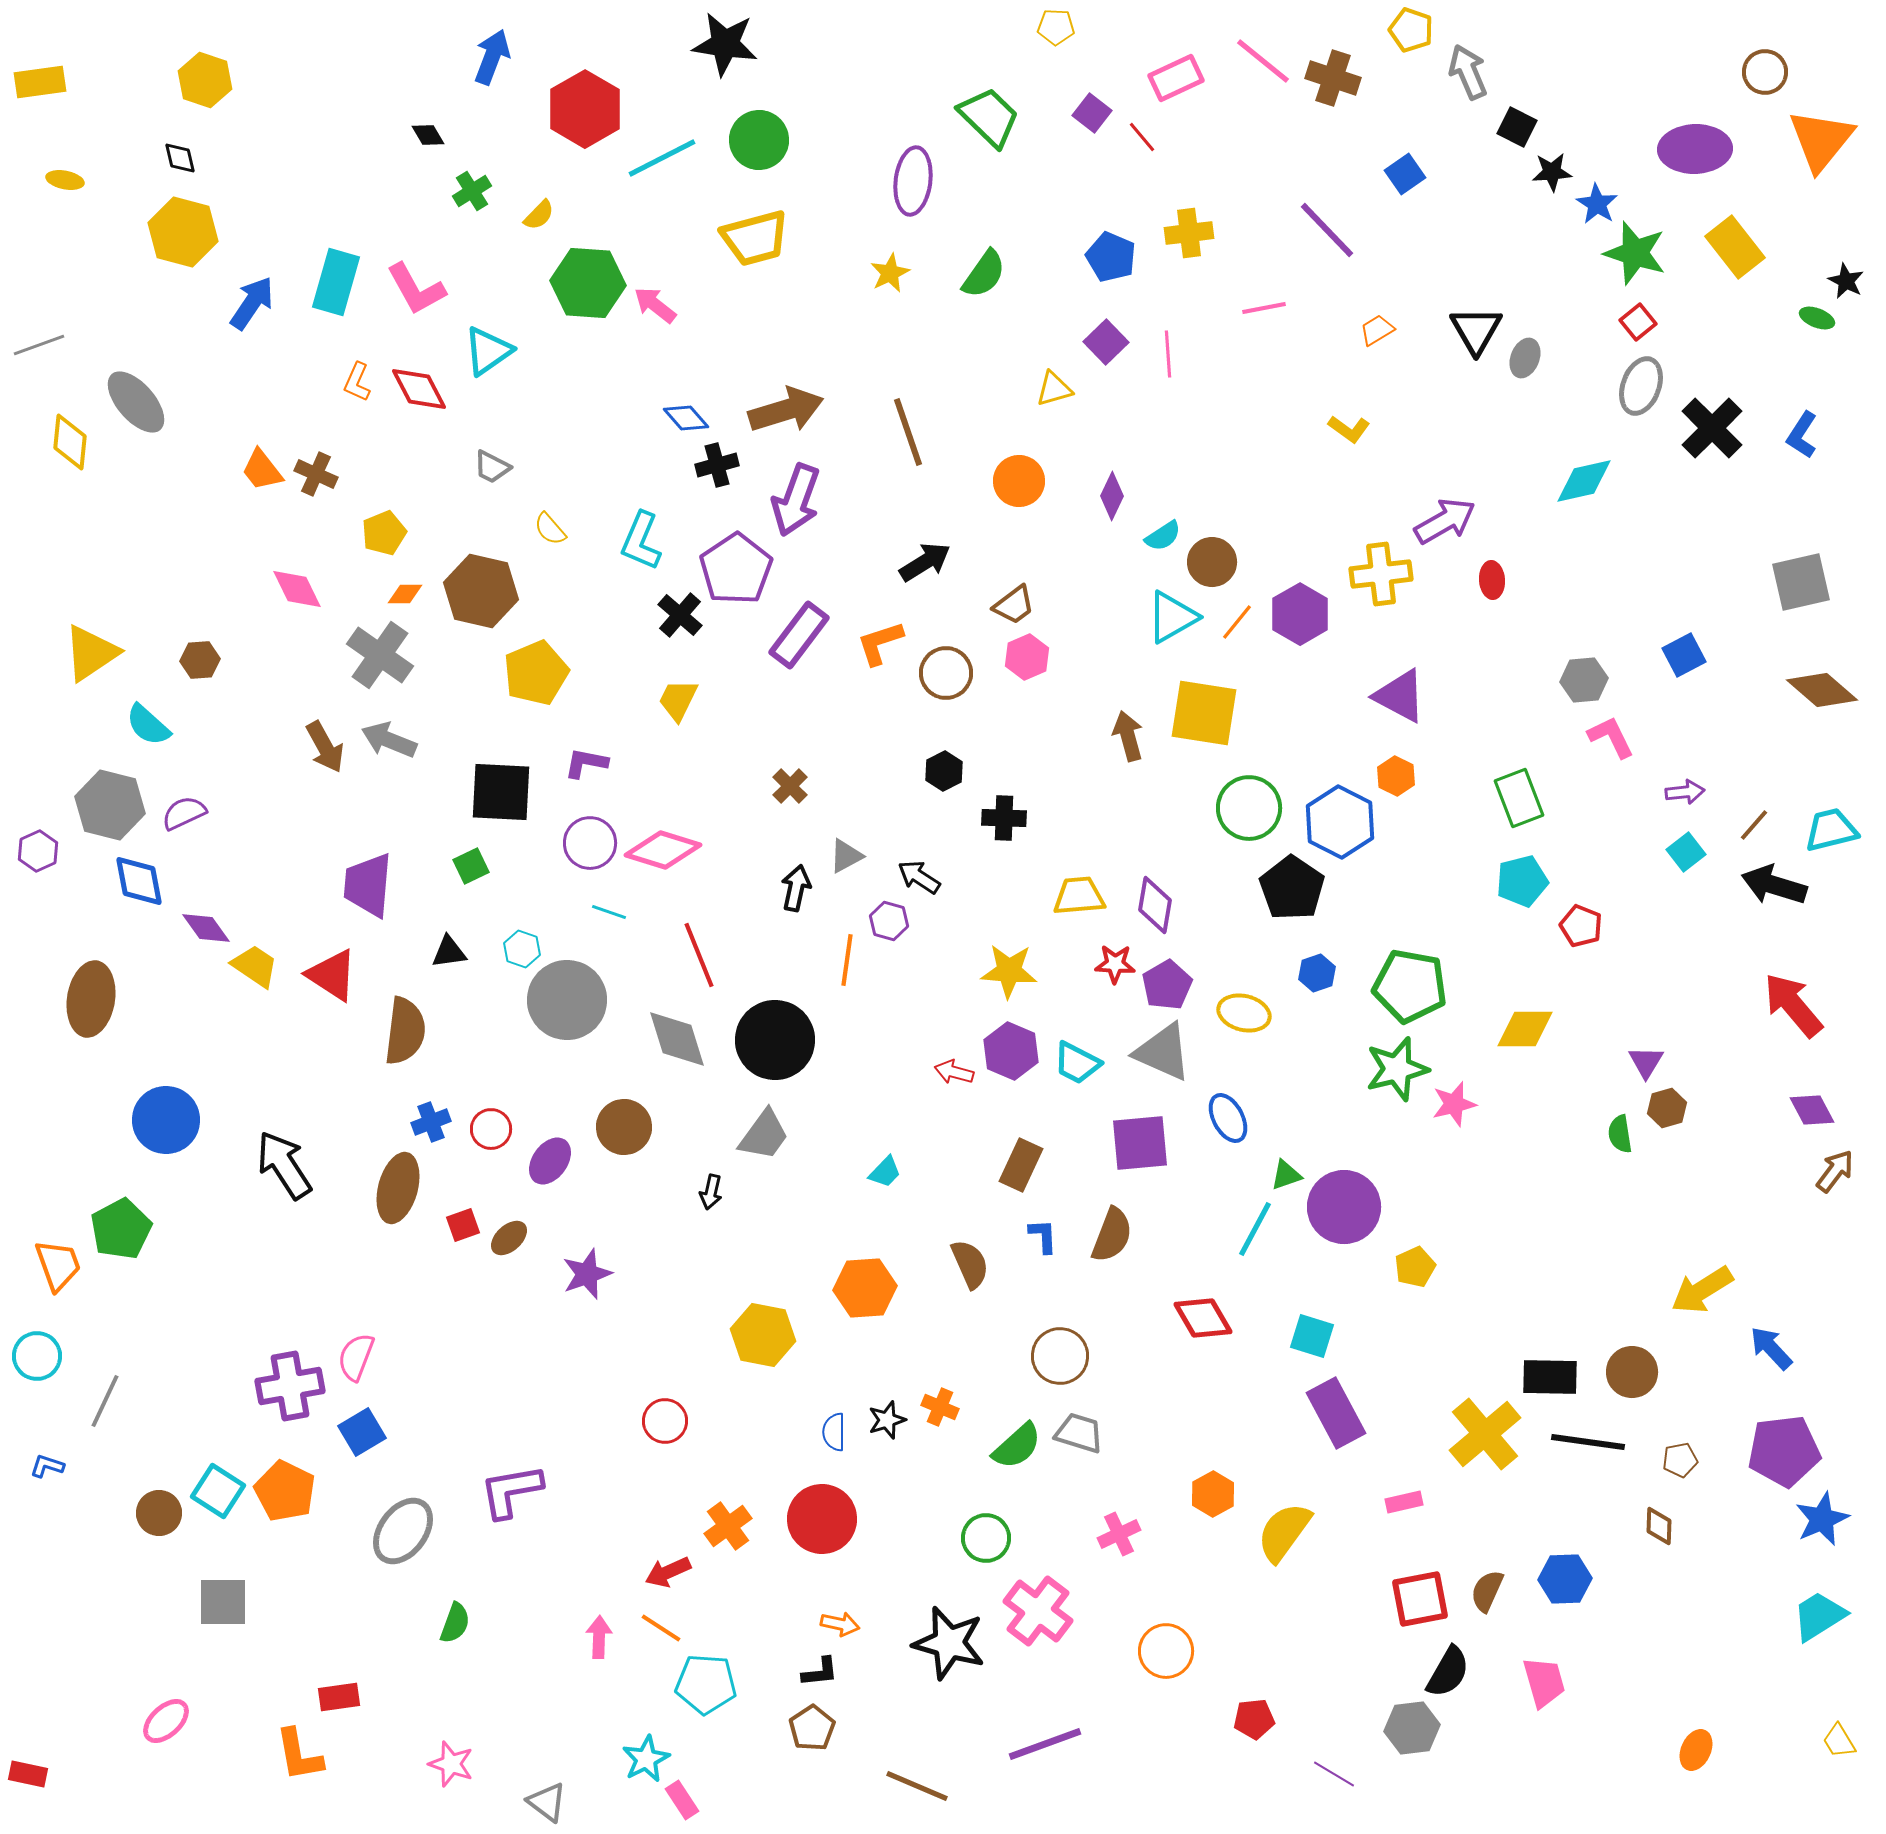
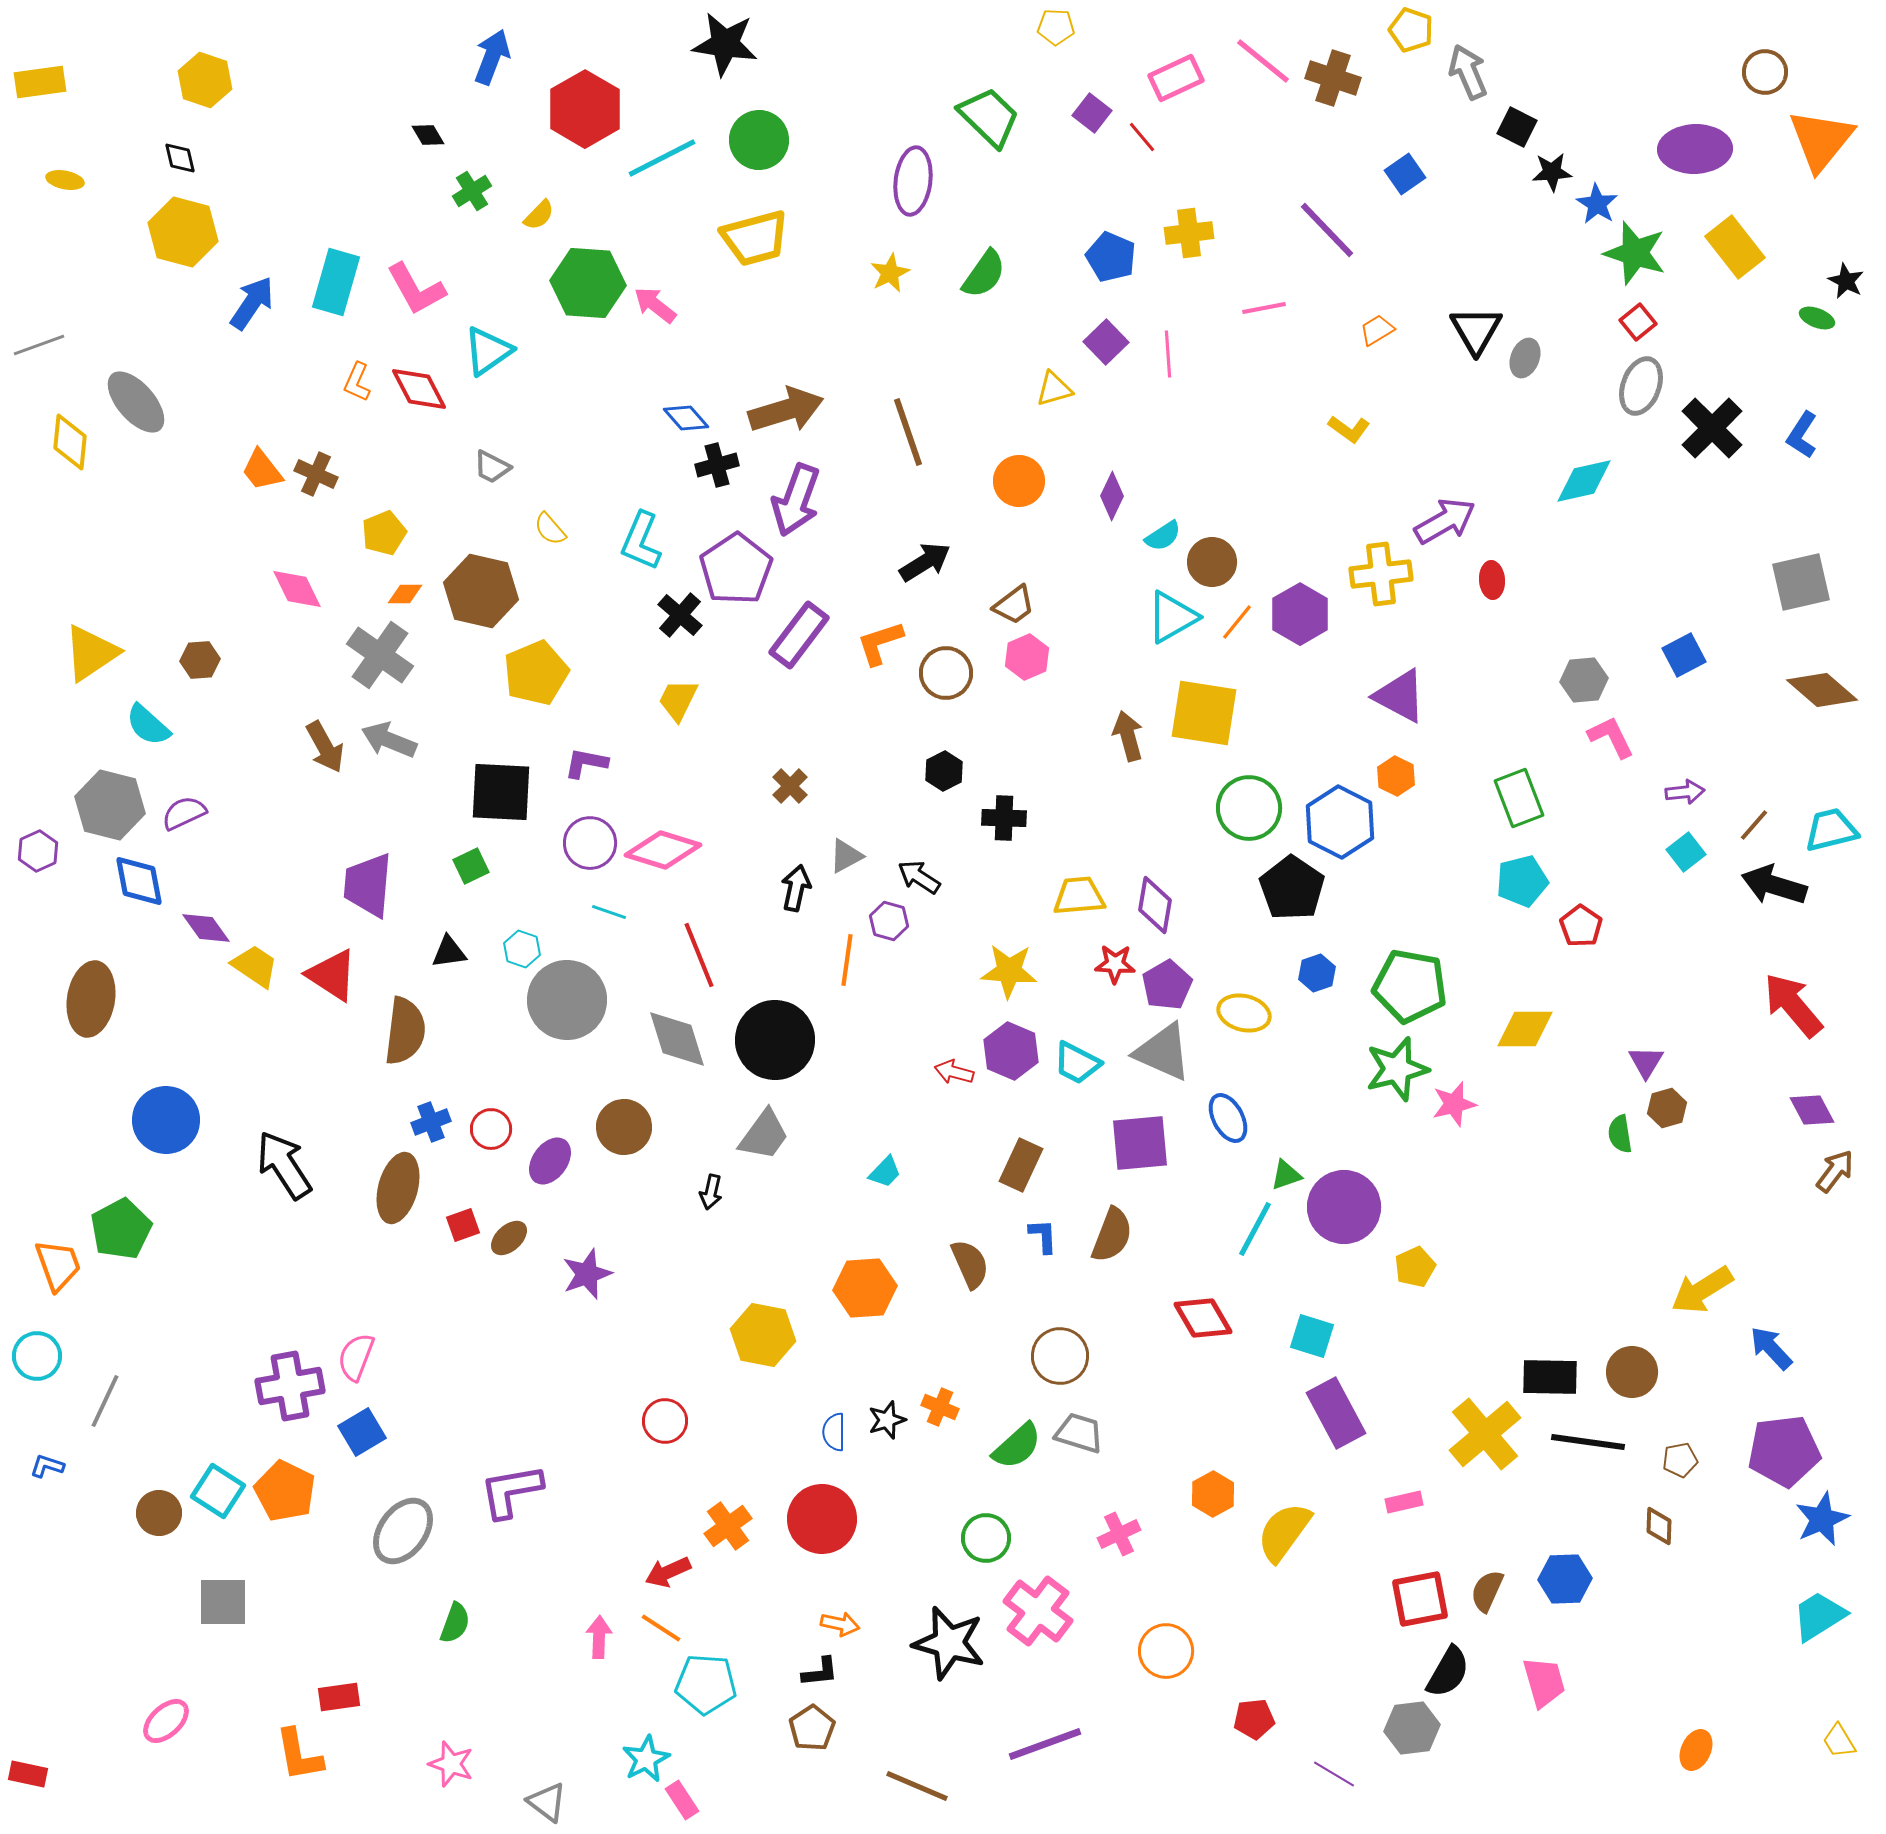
red pentagon at (1581, 926): rotated 12 degrees clockwise
